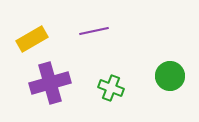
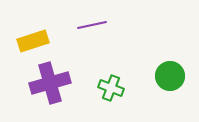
purple line: moved 2 px left, 6 px up
yellow rectangle: moved 1 px right, 2 px down; rotated 12 degrees clockwise
